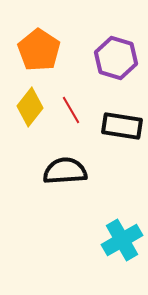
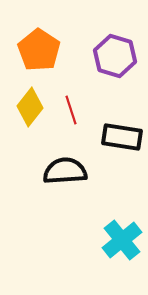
purple hexagon: moved 1 px left, 2 px up
red line: rotated 12 degrees clockwise
black rectangle: moved 11 px down
cyan cross: rotated 9 degrees counterclockwise
